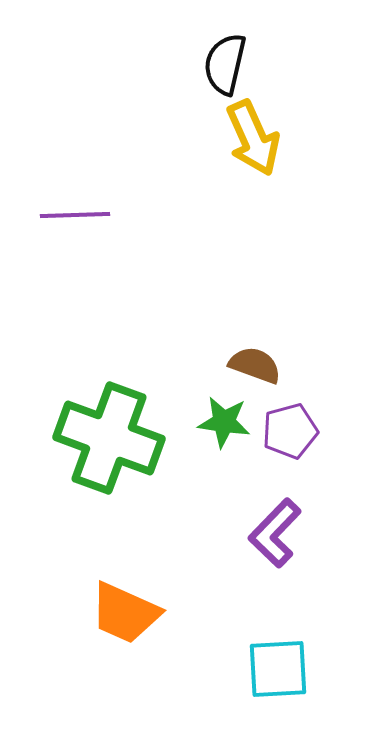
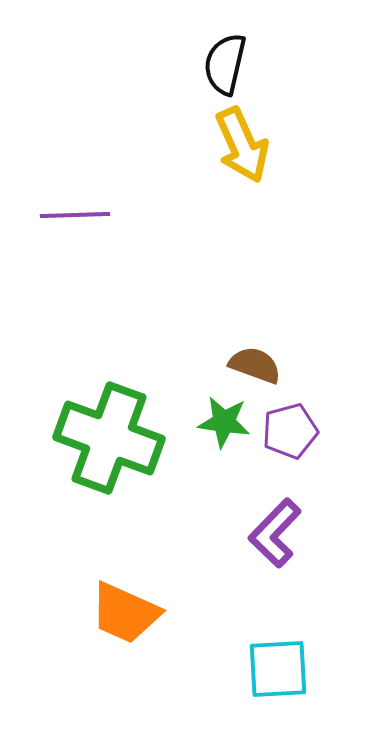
yellow arrow: moved 11 px left, 7 px down
